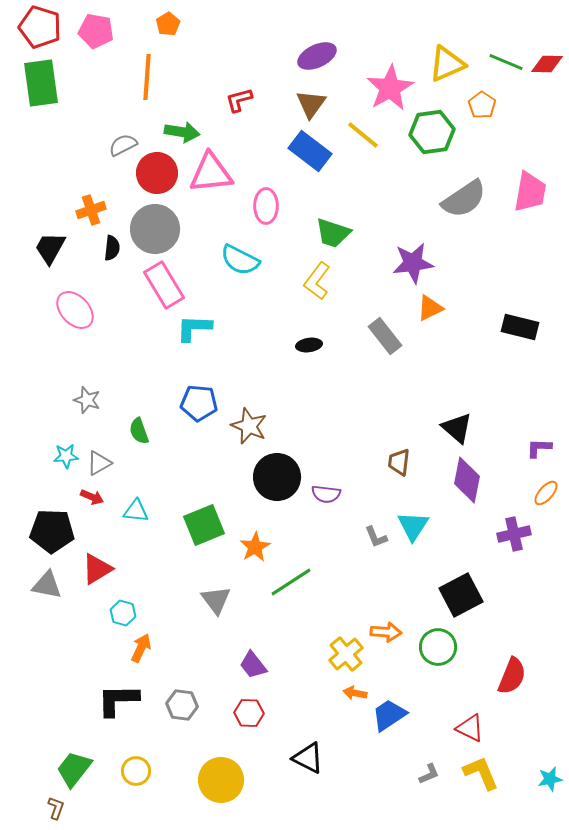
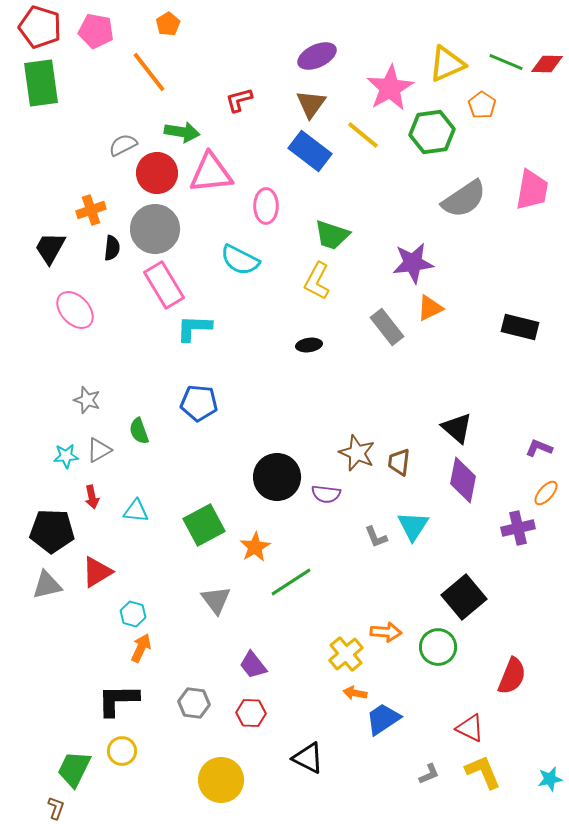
orange line at (147, 77): moved 2 px right, 5 px up; rotated 42 degrees counterclockwise
pink trapezoid at (530, 192): moved 2 px right, 2 px up
green trapezoid at (333, 233): moved 1 px left, 2 px down
yellow L-shape at (317, 281): rotated 9 degrees counterclockwise
gray rectangle at (385, 336): moved 2 px right, 9 px up
brown star at (249, 426): moved 108 px right, 27 px down
purple L-shape at (539, 448): rotated 20 degrees clockwise
gray triangle at (99, 463): moved 13 px up
purple diamond at (467, 480): moved 4 px left
red arrow at (92, 497): rotated 55 degrees clockwise
green square at (204, 525): rotated 6 degrees counterclockwise
purple cross at (514, 534): moved 4 px right, 6 px up
red triangle at (97, 569): moved 3 px down
gray triangle at (47, 585): rotated 24 degrees counterclockwise
black square at (461, 595): moved 3 px right, 2 px down; rotated 12 degrees counterclockwise
cyan hexagon at (123, 613): moved 10 px right, 1 px down
gray hexagon at (182, 705): moved 12 px right, 2 px up
red hexagon at (249, 713): moved 2 px right
blue trapezoid at (389, 715): moved 6 px left, 4 px down
green trapezoid at (74, 769): rotated 12 degrees counterclockwise
yellow circle at (136, 771): moved 14 px left, 20 px up
yellow L-shape at (481, 773): moved 2 px right, 1 px up
